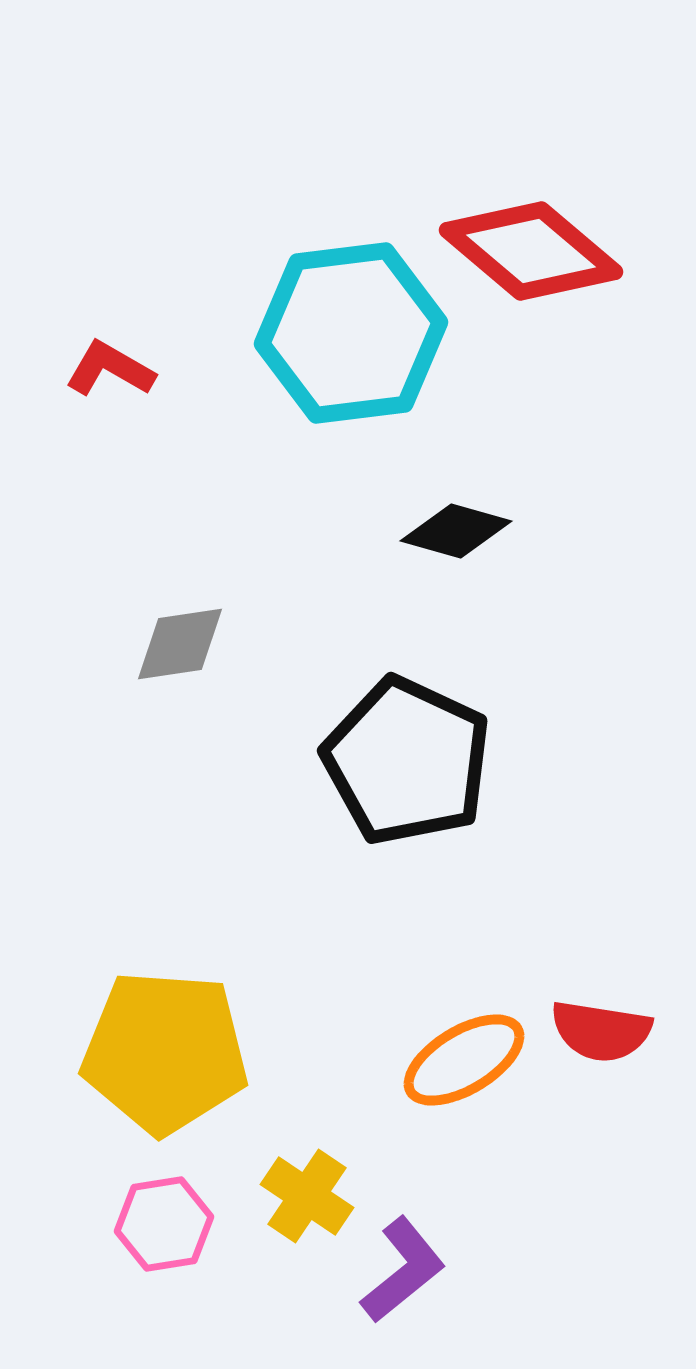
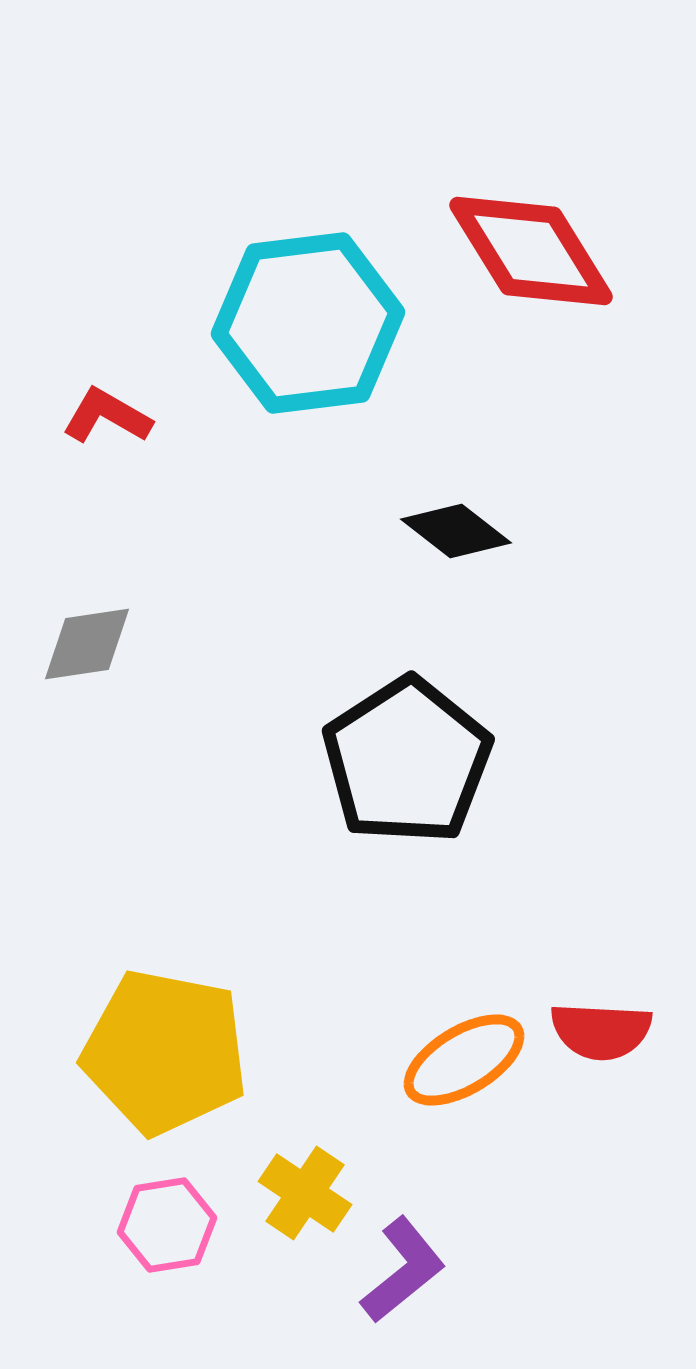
red diamond: rotated 18 degrees clockwise
cyan hexagon: moved 43 px left, 10 px up
red L-shape: moved 3 px left, 47 px down
black diamond: rotated 22 degrees clockwise
gray diamond: moved 93 px left
black pentagon: rotated 14 degrees clockwise
red semicircle: rotated 6 degrees counterclockwise
yellow pentagon: rotated 7 degrees clockwise
yellow cross: moved 2 px left, 3 px up
pink hexagon: moved 3 px right, 1 px down
